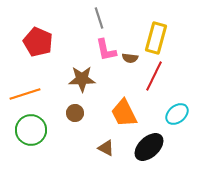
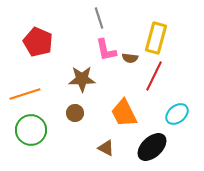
black ellipse: moved 3 px right
